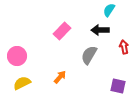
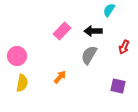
black arrow: moved 7 px left, 1 px down
red arrow: rotated 144 degrees counterclockwise
yellow semicircle: rotated 126 degrees clockwise
